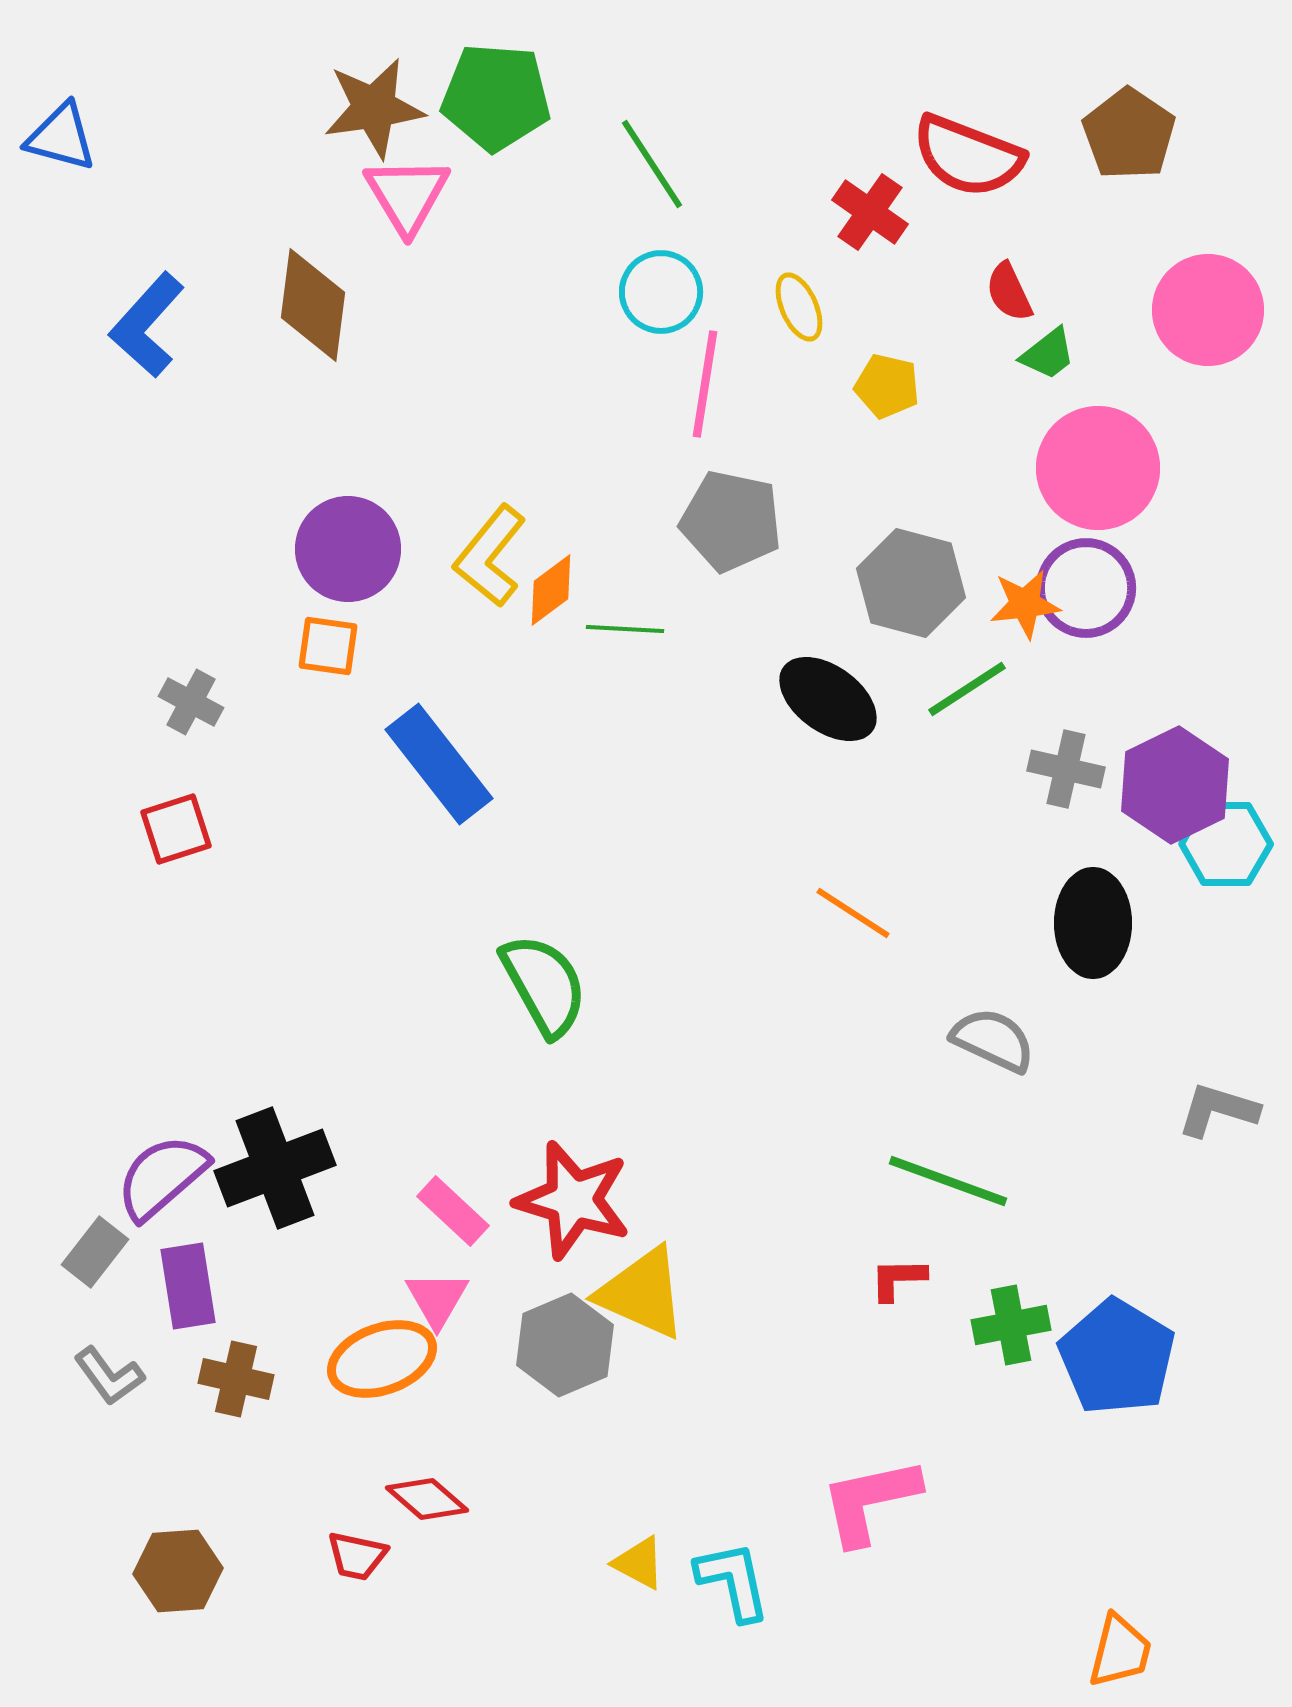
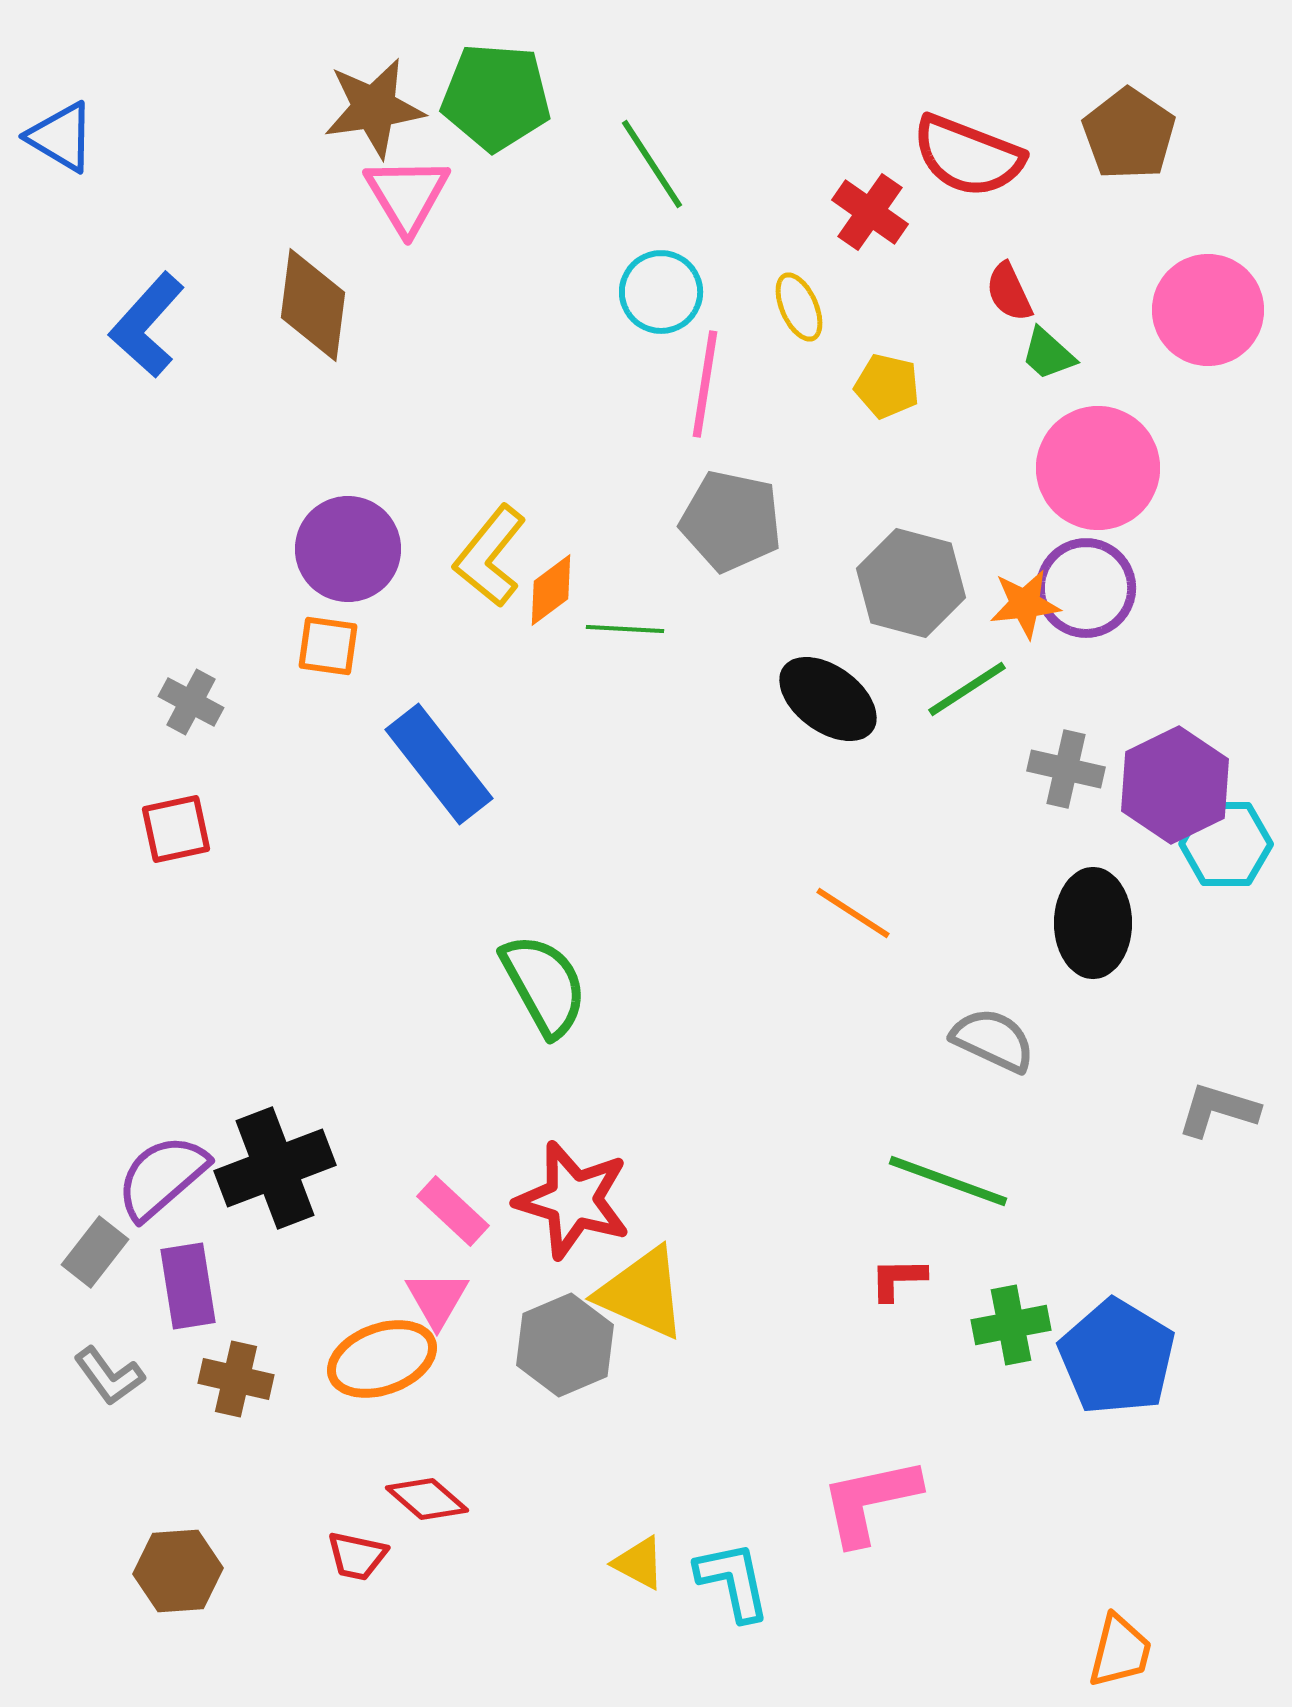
blue triangle at (61, 137): rotated 16 degrees clockwise
green trapezoid at (1048, 354): rotated 80 degrees clockwise
red square at (176, 829): rotated 6 degrees clockwise
